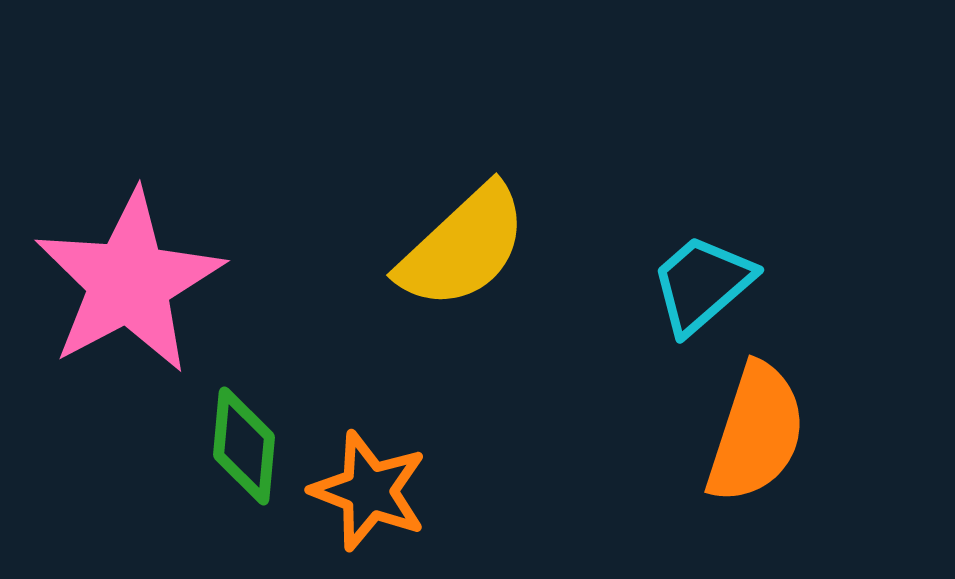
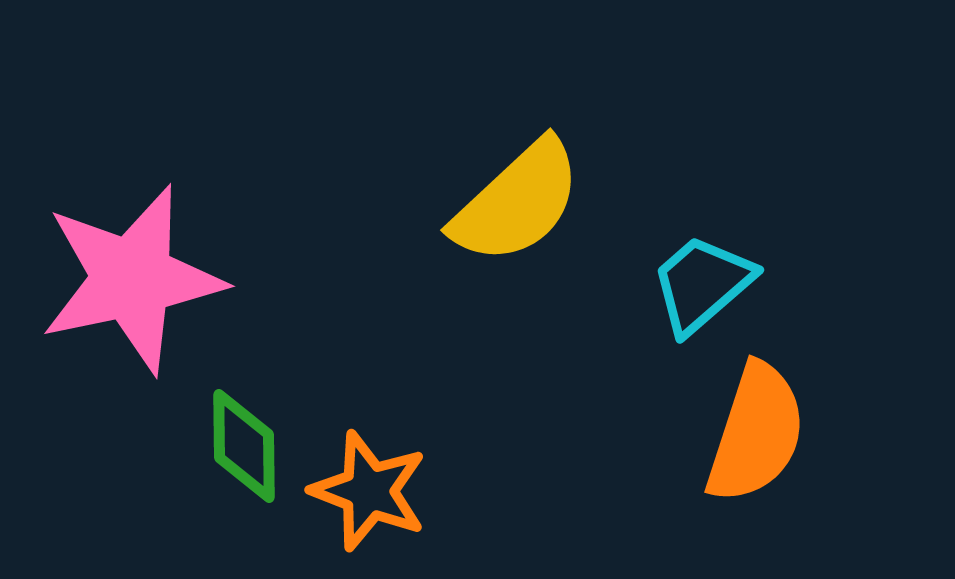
yellow semicircle: moved 54 px right, 45 px up
pink star: moved 3 px right, 3 px up; rotated 16 degrees clockwise
green diamond: rotated 6 degrees counterclockwise
